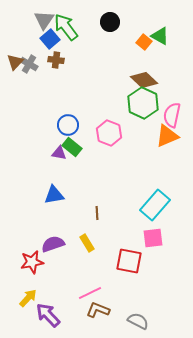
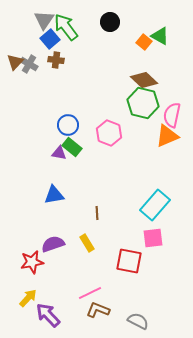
green hexagon: rotated 12 degrees counterclockwise
